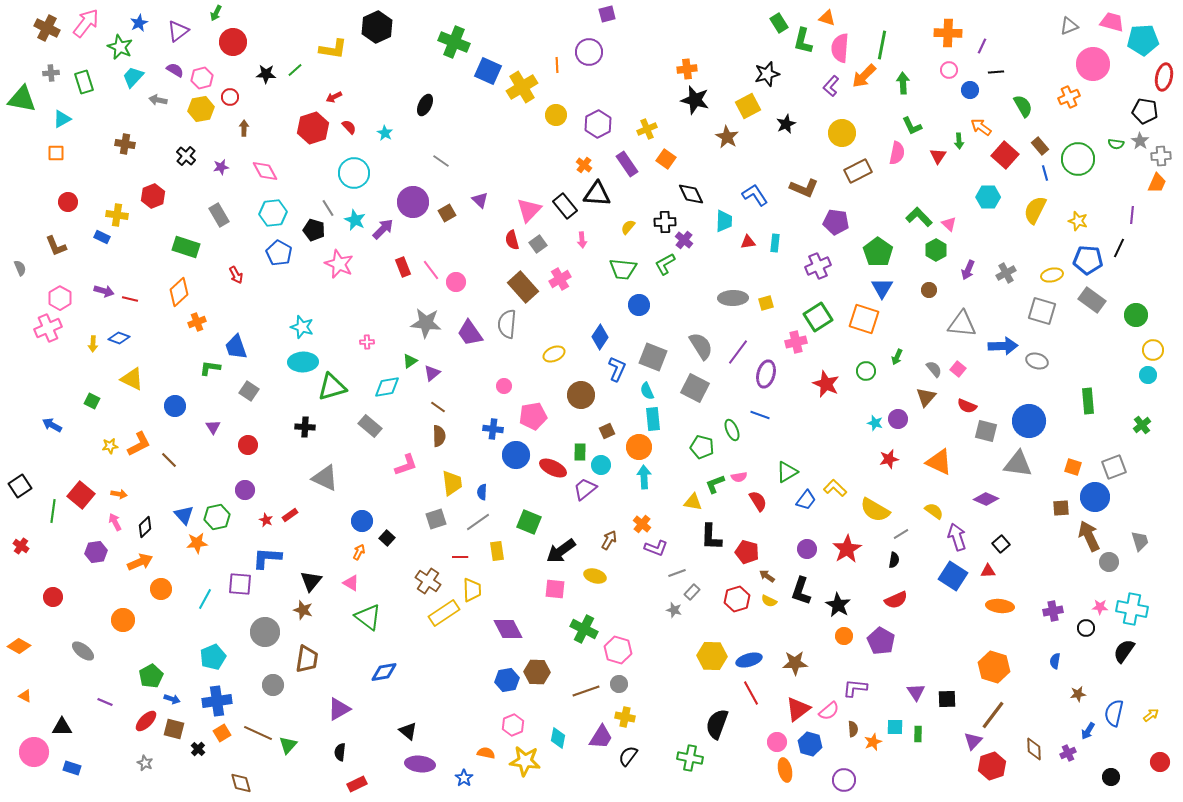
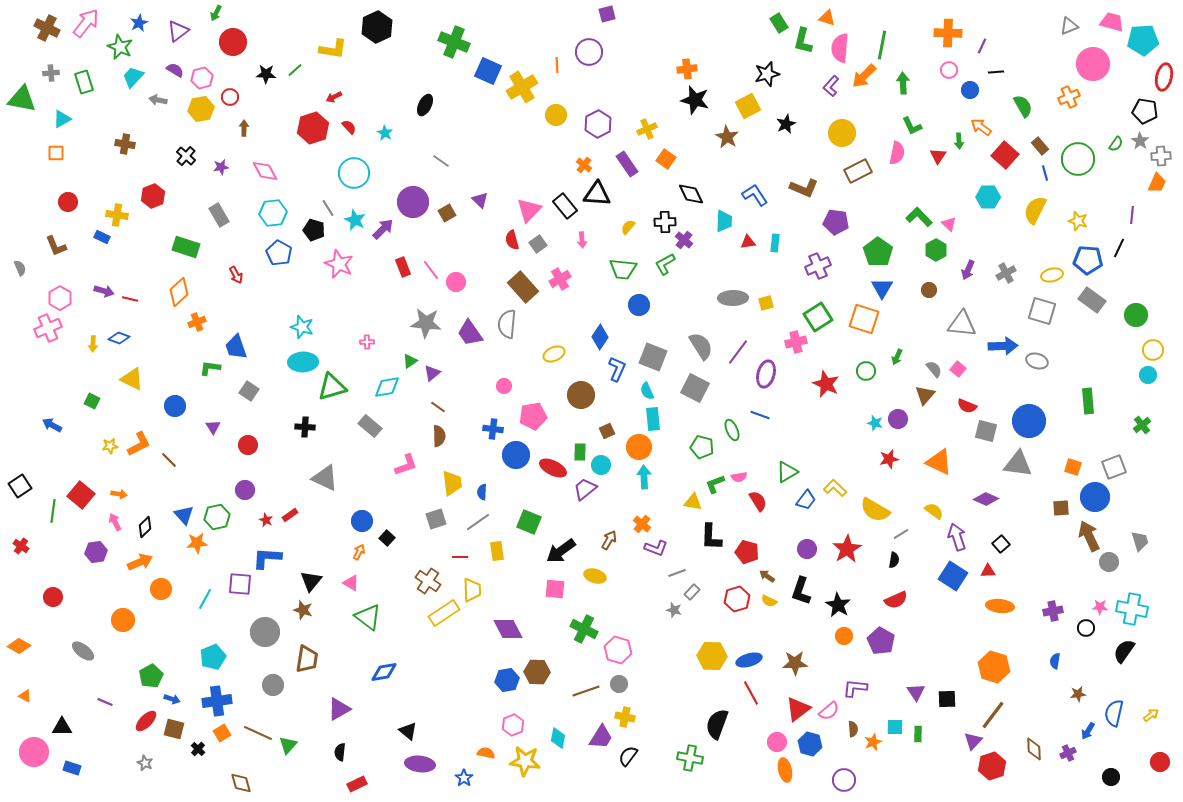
green semicircle at (1116, 144): rotated 63 degrees counterclockwise
brown triangle at (926, 397): moved 1 px left, 2 px up
